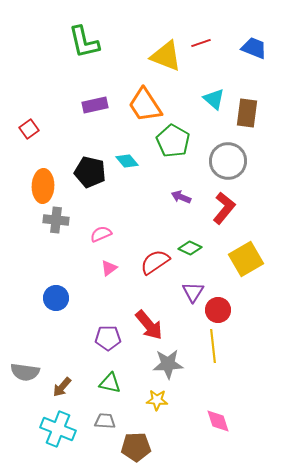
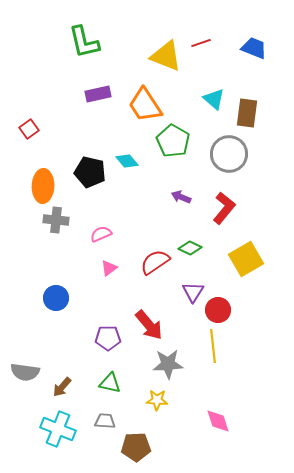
purple rectangle: moved 3 px right, 11 px up
gray circle: moved 1 px right, 7 px up
